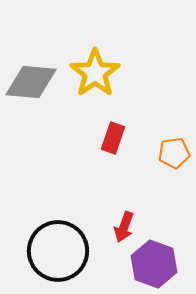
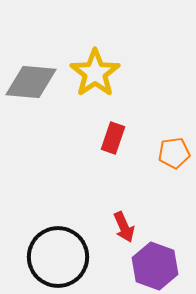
red arrow: rotated 44 degrees counterclockwise
black circle: moved 6 px down
purple hexagon: moved 1 px right, 2 px down
